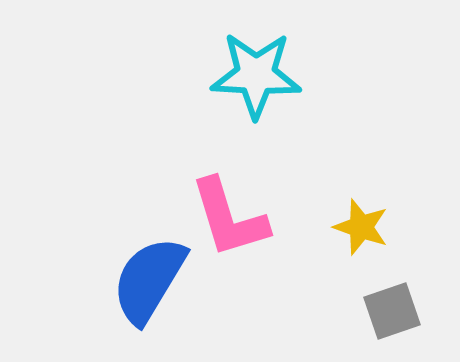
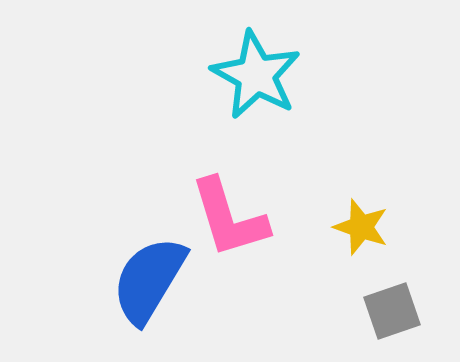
cyan star: rotated 26 degrees clockwise
